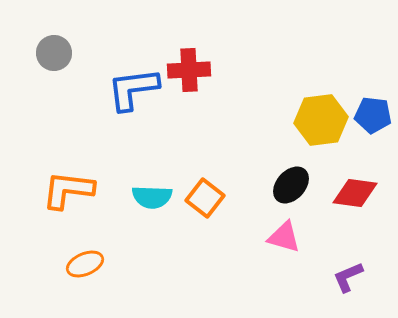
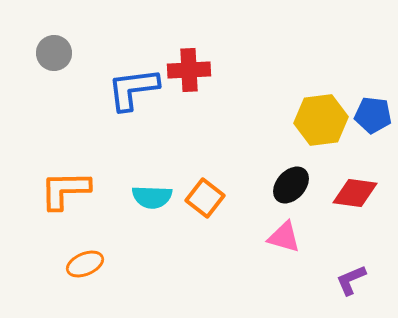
orange L-shape: moved 3 px left; rotated 8 degrees counterclockwise
purple L-shape: moved 3 px right, 3 px down
